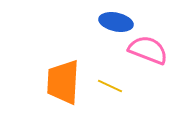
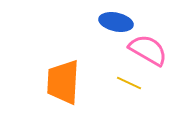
pink semicircle: rotated 9 degrees clockwise
yellow line: moved 19 px right, 3 px up
